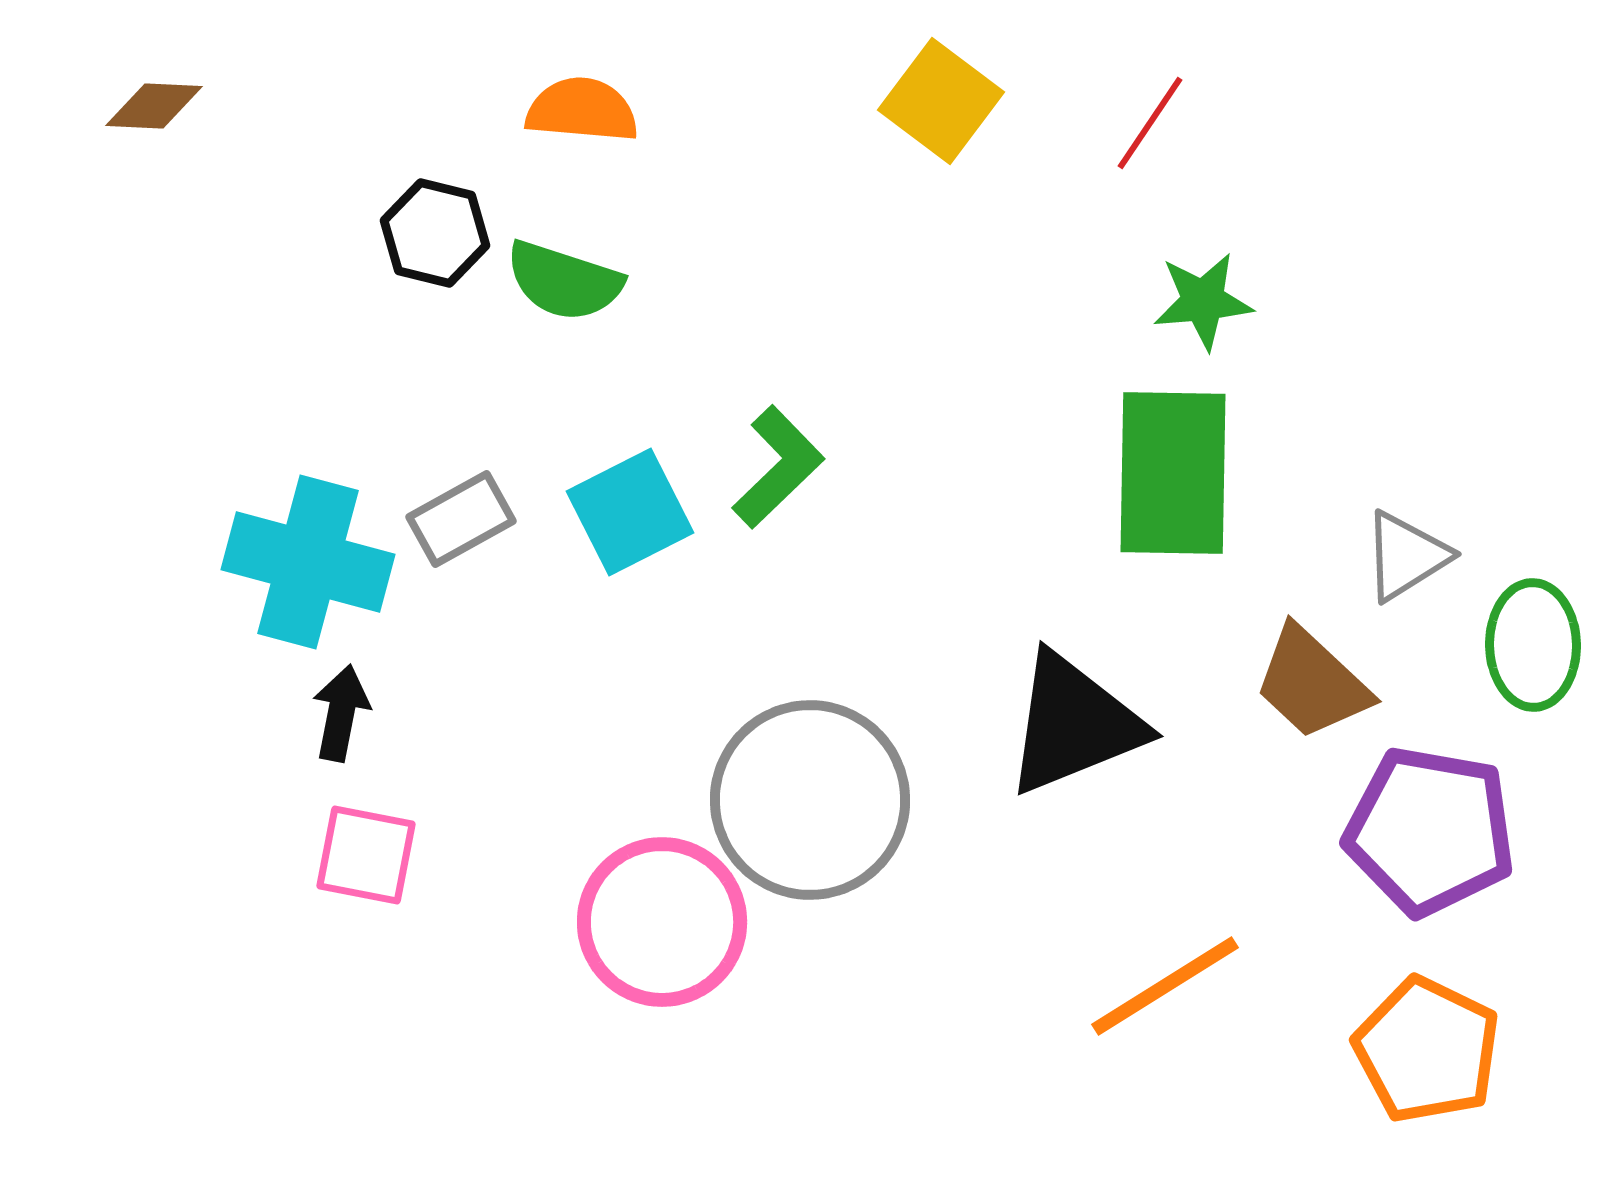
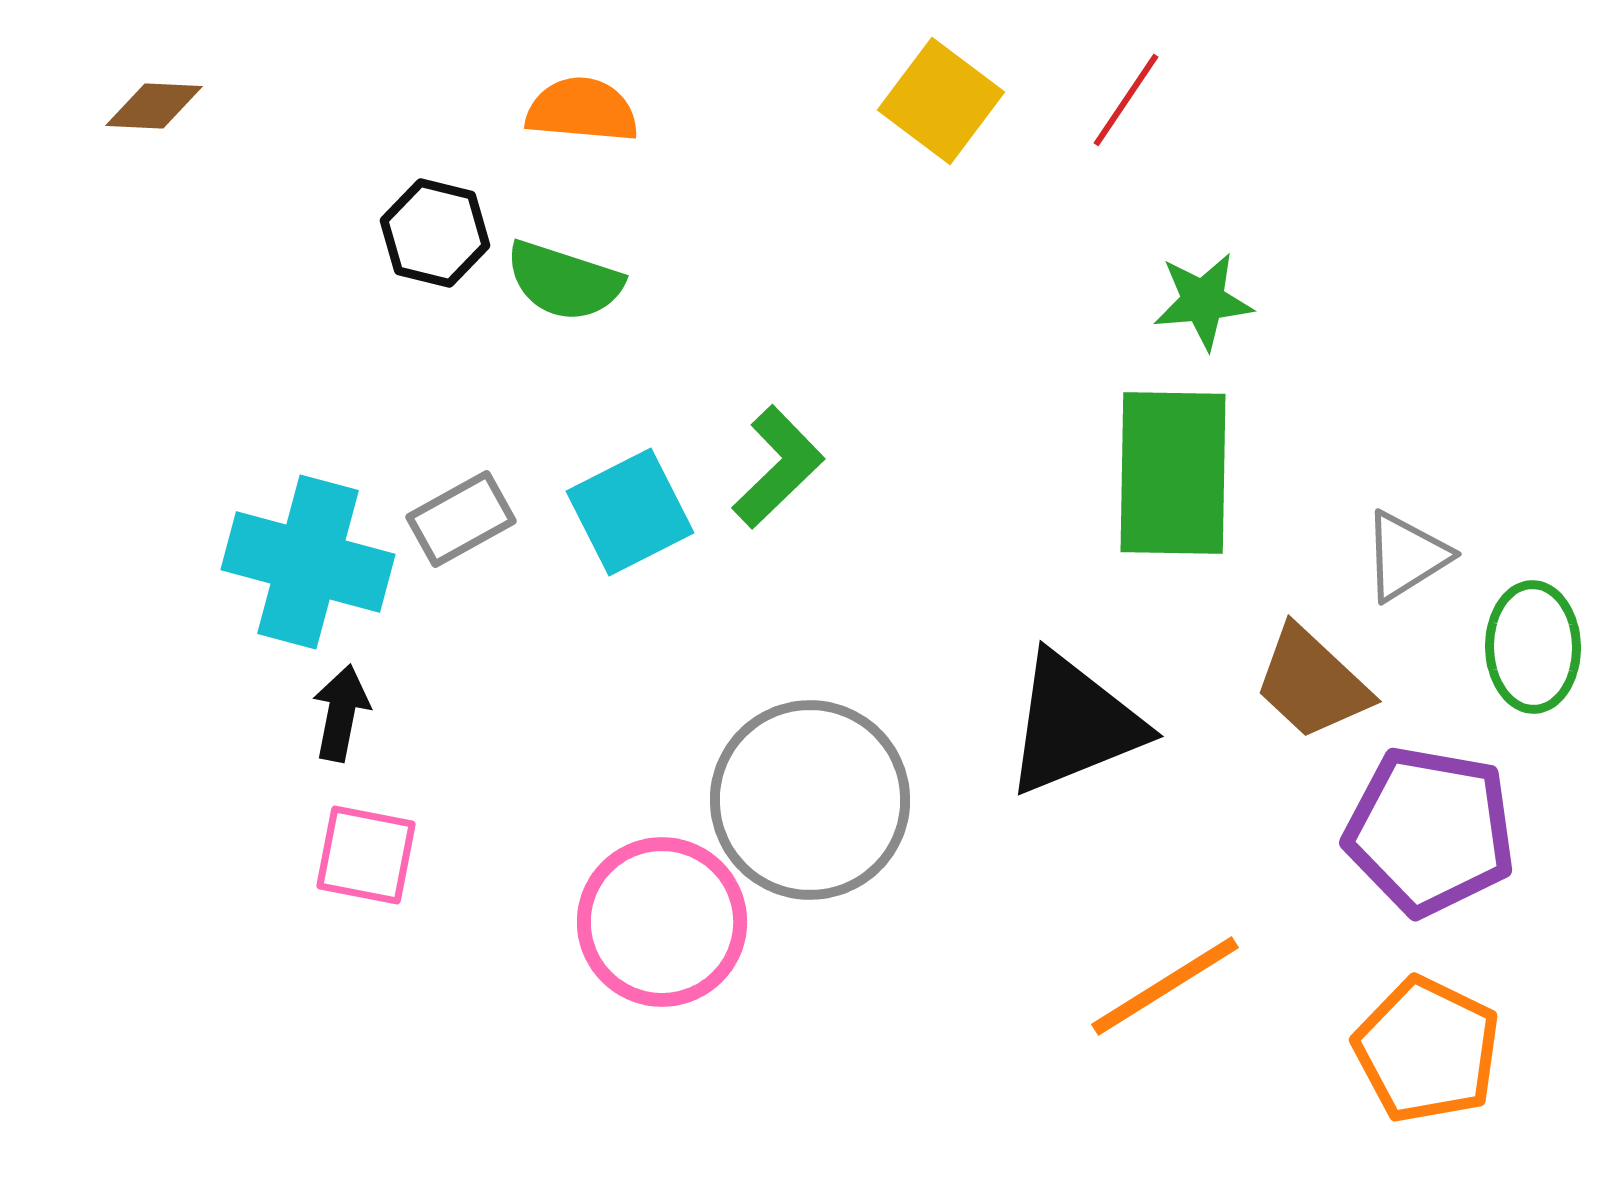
red line: moved 24 px left, 23 px up
green ellipse: moved 2 px down
